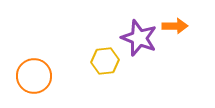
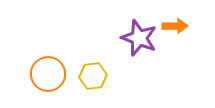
yellow hexagon: moved 12 px left, 15 px down
orange circle: moved 14 px right, 2 px up
